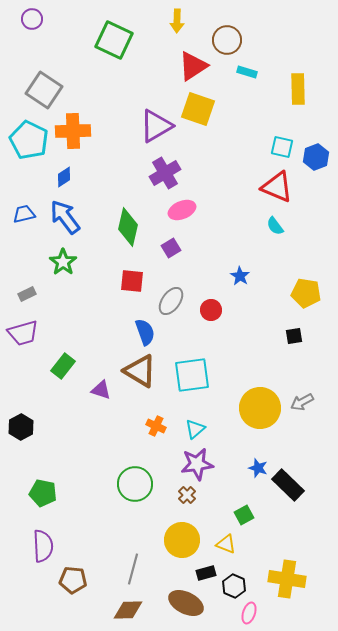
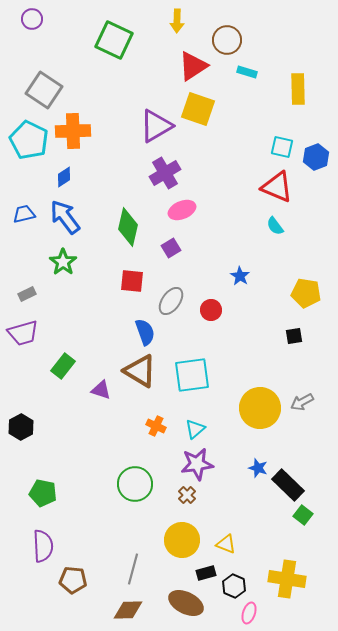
green square at (244, 515): moved 59 px right; rotated 24 degrees counterclockwise
